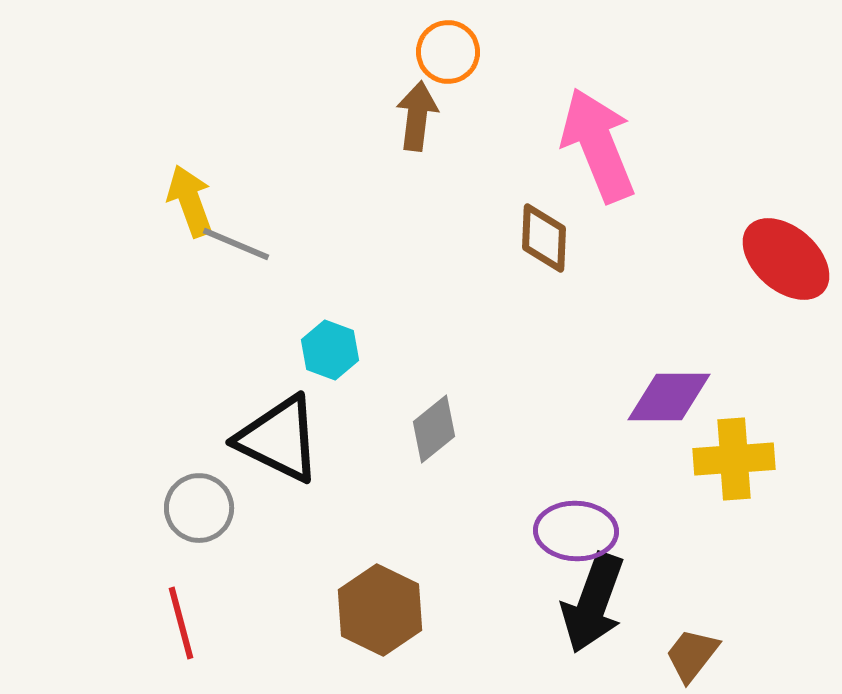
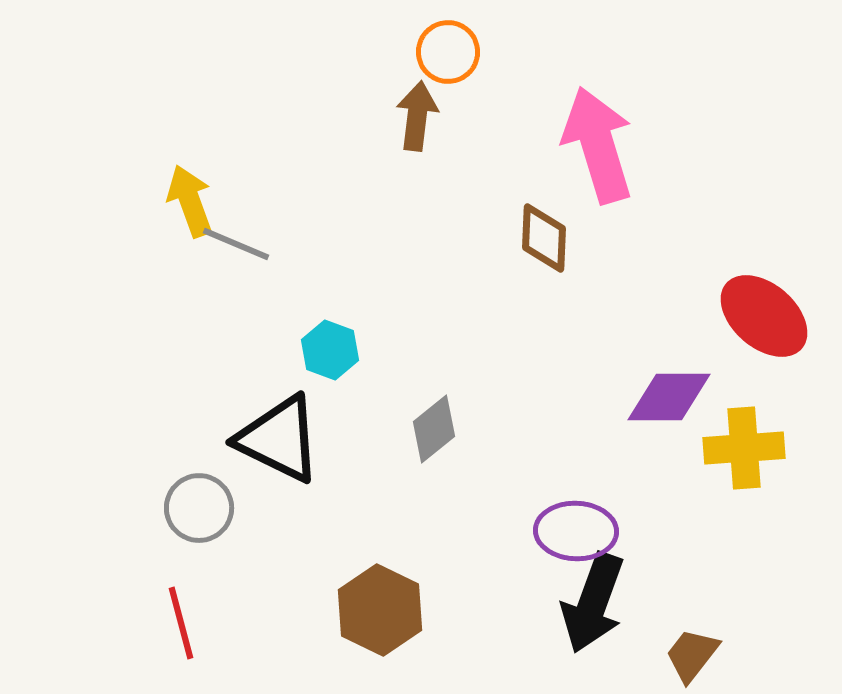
pink arrow: rotated 5 degrees clockwise
red ellipse: moved 22 px left, 57 px down
yellow cross: moved 10 px right, 11 px up
